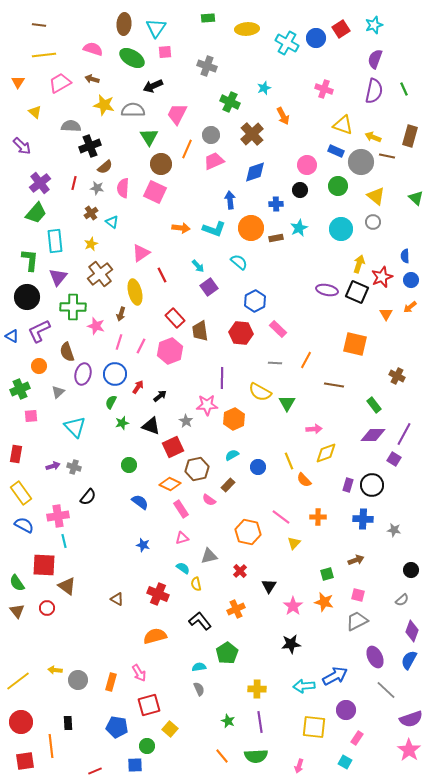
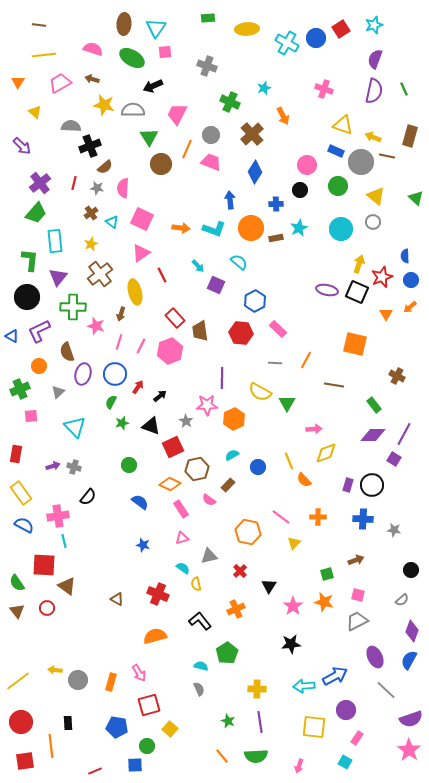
pink trapezoid at (214, 161): moved 3 px left, 1 px down; rotated 45 degrees clockwise
blue diamond at (255, 172): rotated 40 degrees counterclockwise
pink square at (155, 192): moved 13 px left, 27 px down
purple square at (209, 287): moved 7 px right, 2 px up; rotated 30 degrees counterclockwise
cyan semicircle at (199, 667): moved 2 px right, 1 px up; rotated 24 degrees clockwise
